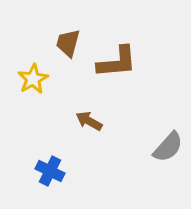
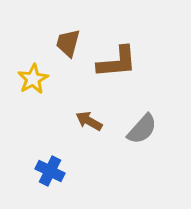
gray semicircle: moved 26 px left, 18 px up
